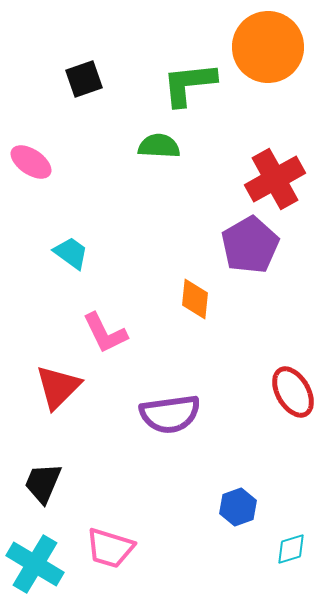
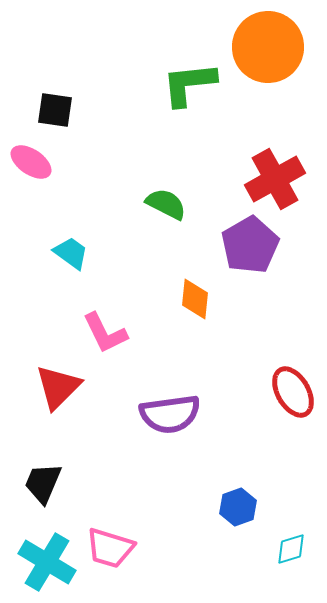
black square: moved 29 px left, 31 px down; rotated 27 degrees clockwise
green semicircle: moved 7 px right, 58 px down; rotated 24 degrees clockwise
cyan cross: moved 12 px right, 2 px up
